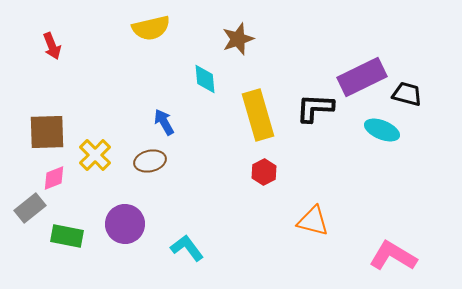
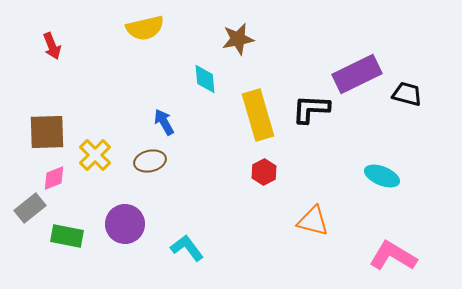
yellow semicircle: moved 6 px left
brown star: rotated 8 degrees clockwise
purple rectangle: moved 5 px left, 3 px up
black L-shape: moved 4 px left, 1 px down
cyan ellipse: moved 46 px down
